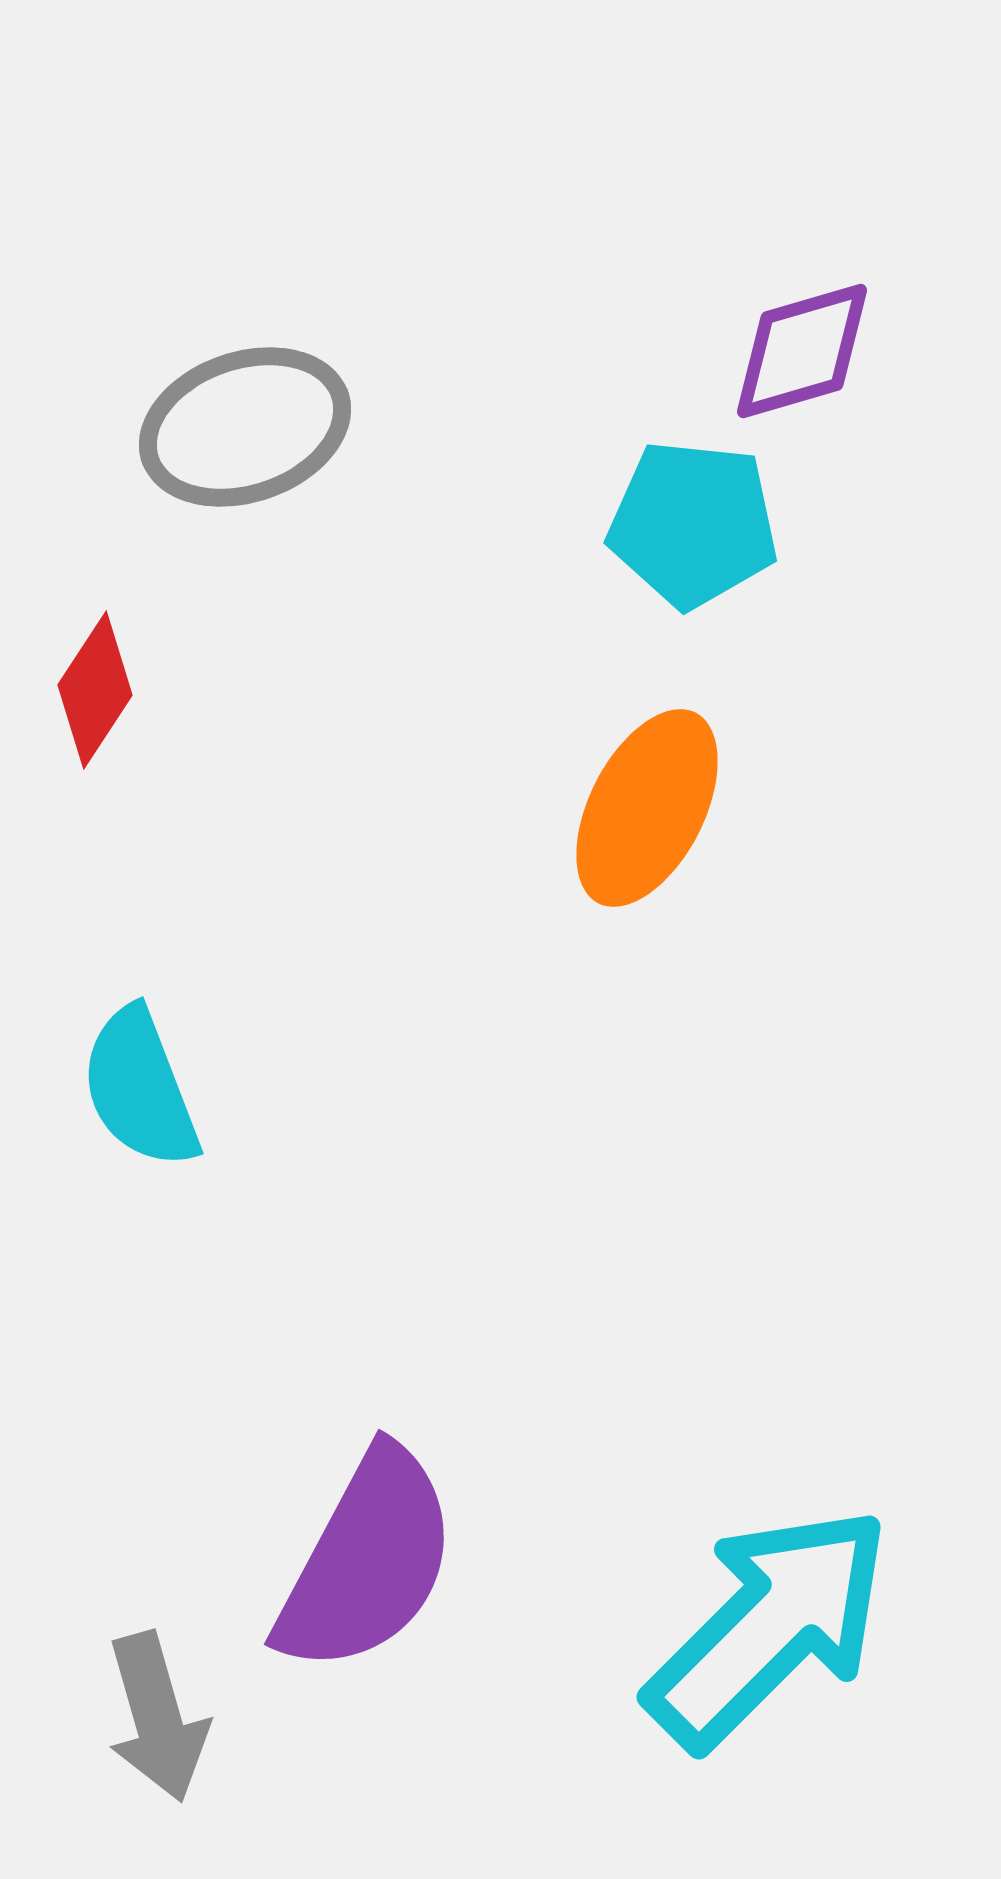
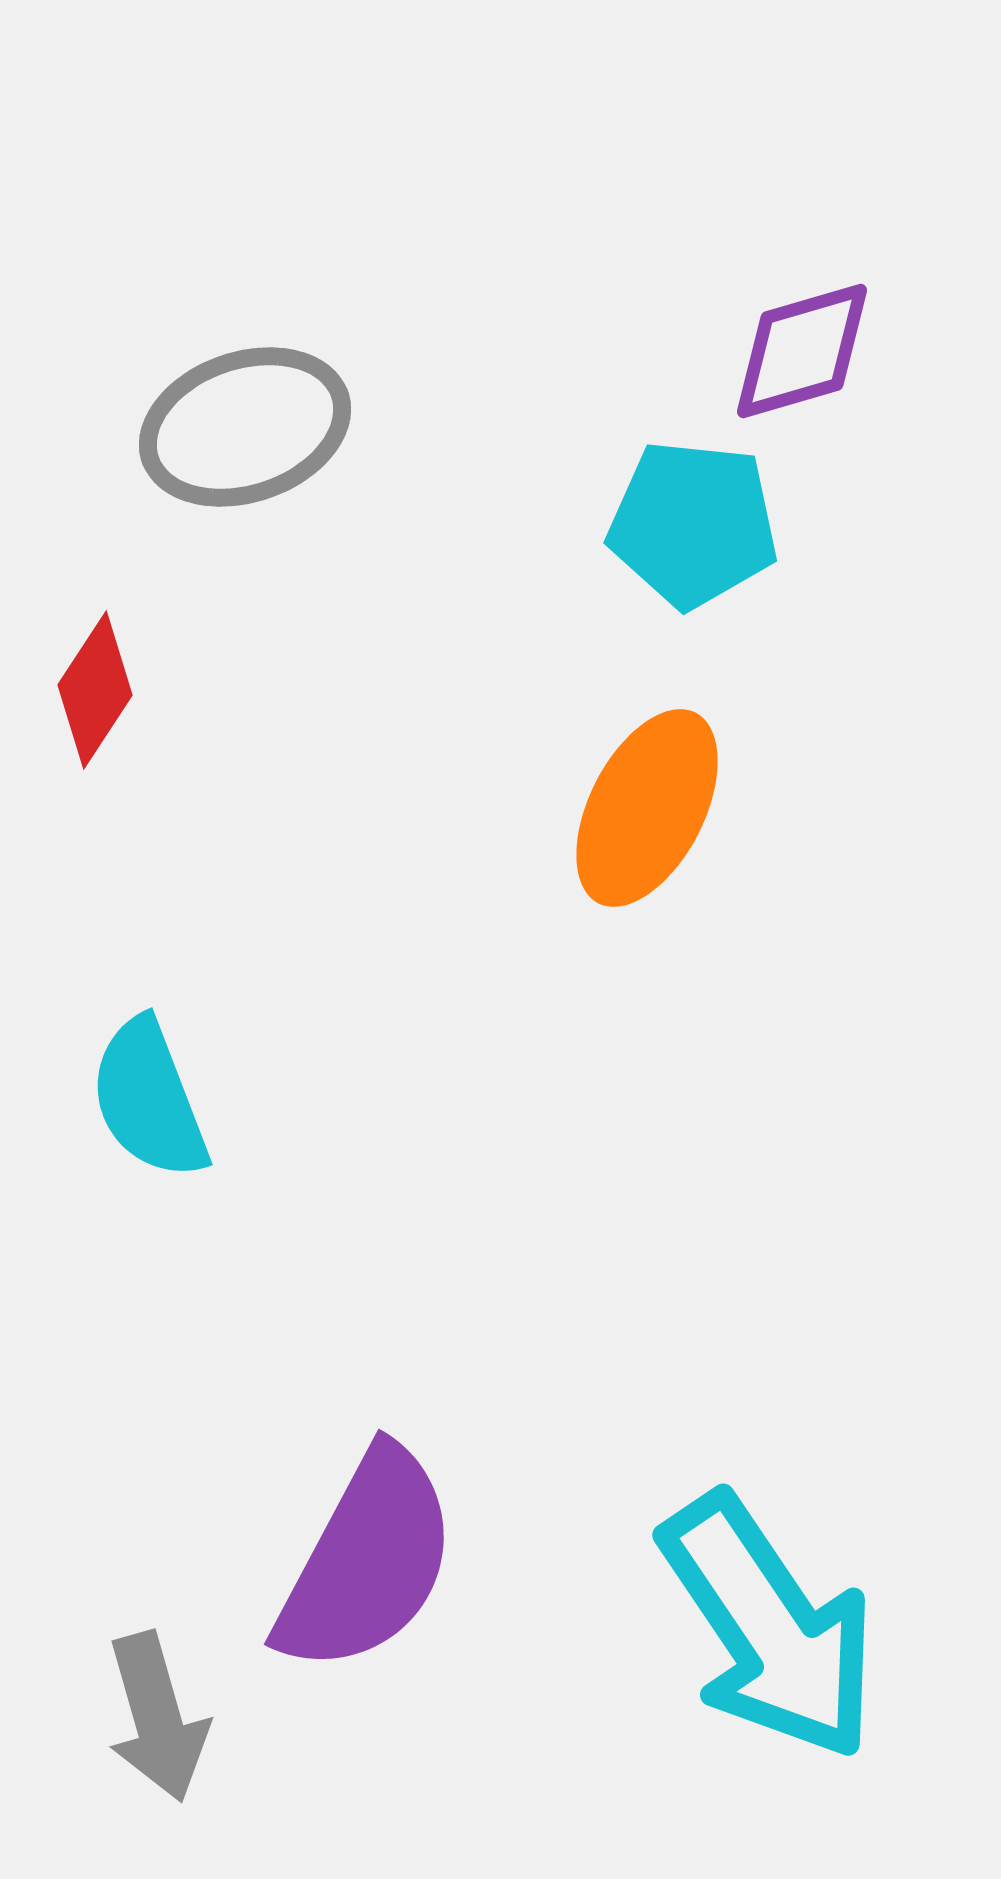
cyan semicircle: moved 9 px right, 11 px down
cyan arrow: rotated 101 degrees clockwise
